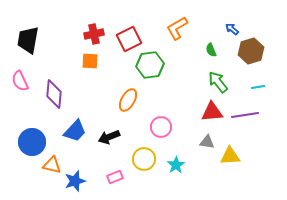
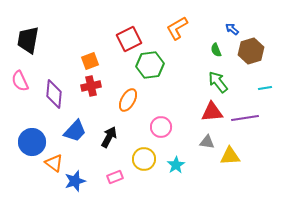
red cross: moved 3 px left, 52 px down
green semicircle: moved 5 px right
orange square: rotated 24 degrees counterclockwise
cyan line: moved 7 px right, 1 px down
purple line: moved 3 px down
black arrow: rotated 140 degrees clockwise
orange triangle: moved 2 px right, 2 px up; rotated 24 degrees clockwise
